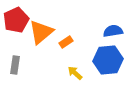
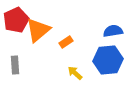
orange triangle: moved 3 px left, 2 px up
gray rectangle: rotated 12 degrees counterclockwise
